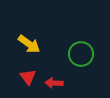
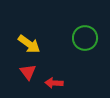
green circle: moved 4 px right, 16 px up
red triangle: moved 5 px up
